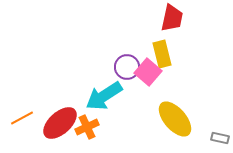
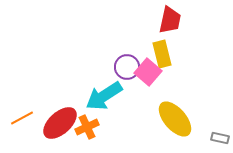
red trapezoid: moved 2 px left, 2 px down
